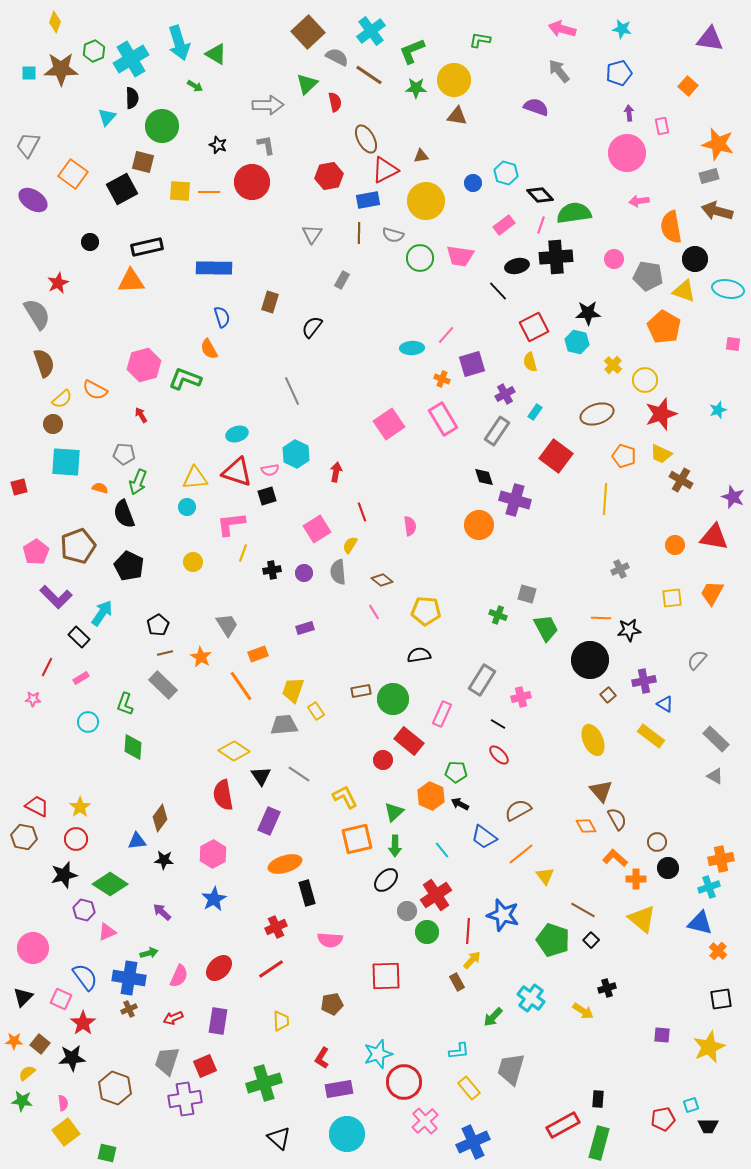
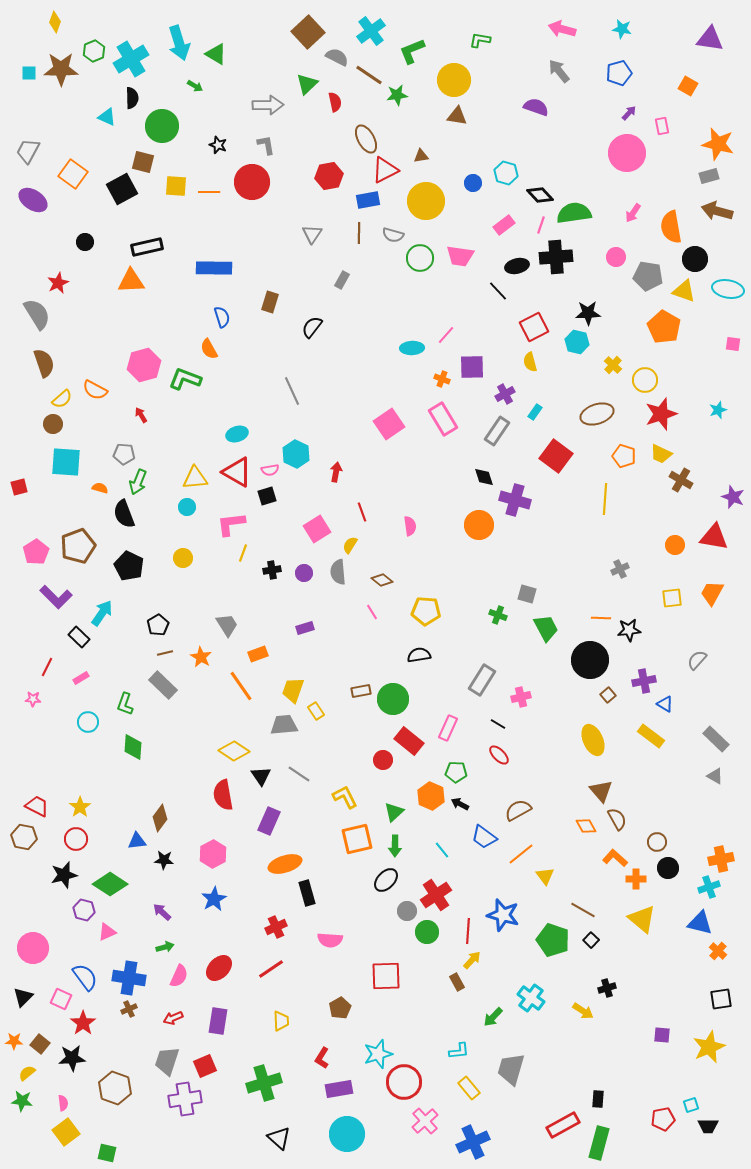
orange square at (688, 86): rotated 12 degrees counterclockwise
green star at (416, 88): moved 19 px left, 7 px down; rotated 10 degrees counterclockwise
purple arrow at (629, 113): rotated 49 degrees clockwise
cyan triangle at (107, 117): rotated 48 degrees counterclockwise
gray trapezoid at (28, 145): moved 6 px down
yellow square at (180, 191): moved 4 px left, 5 px up
pink arrow at (639, 201): moved 6 px left, 12 px down; rotated 48 degrees counterclockwise
black circle at (90, 242): moved 5 px left
pink circle at (614, 259): moved 2 px right, 2 px up
purple square at (472, 364): moved 3 px down; rotated 16 degrees clockwise
red triangle at (237, 472): rotated 12 degrees clockwise
yellow circle at (193, 562): moved 10 px left, 4 px up
pink line at (374, 612): moved 2 px left
pink rectangle at (442, 714): moved 6 px right, 14 px down
green arrow at (149, 953): moved 16 px right, 6 px up
brown pentagon at (332, 1004): moved 8 px right, 4 px down; rotated 20 degrees counterclockwise
